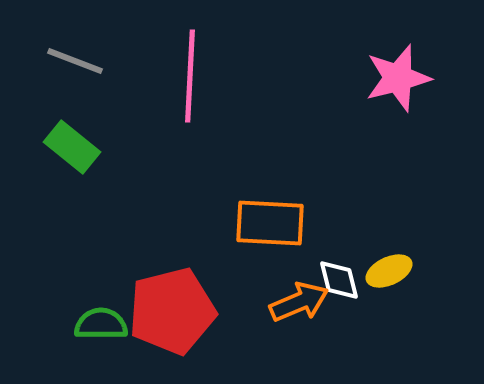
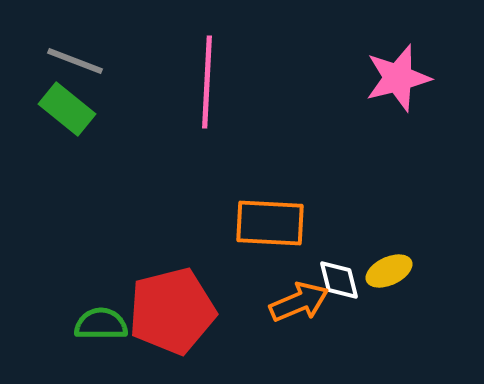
pink line: moved 17 px right, 6 px down
green rectangle: moved 5 px left, 38 px up
